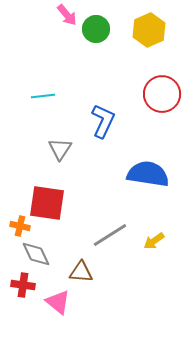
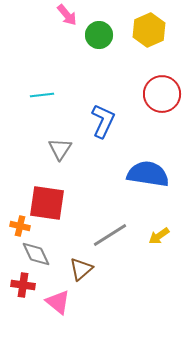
green circle: moved 3 px right, 6 px down
cyan line: moved 1 px left, 1 px up
yellow arrow: moved 5 px right, 5 px up
brown triangle: moved 3 px up; rotated 45 degrees counterclockwise
